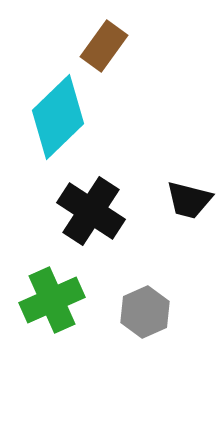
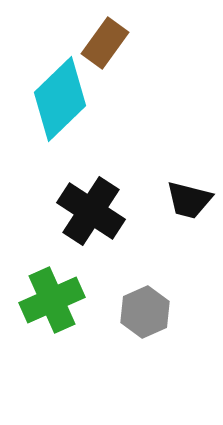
brown rectangle: moved 1 px right, 3 px up
cyan diamond: moved 2 px right, 18 px up
